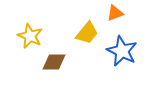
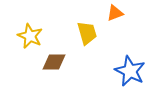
yellow trapezoid: rotated 55 degrees counterclockwise
blue star: moved 8 px right, 20 px down
